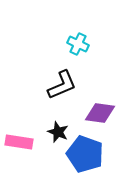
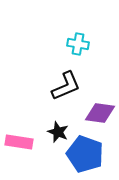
cyan cross: rotated 15 degrees counterclockwise
black L-shape: moved 4 px right, 1 px down
